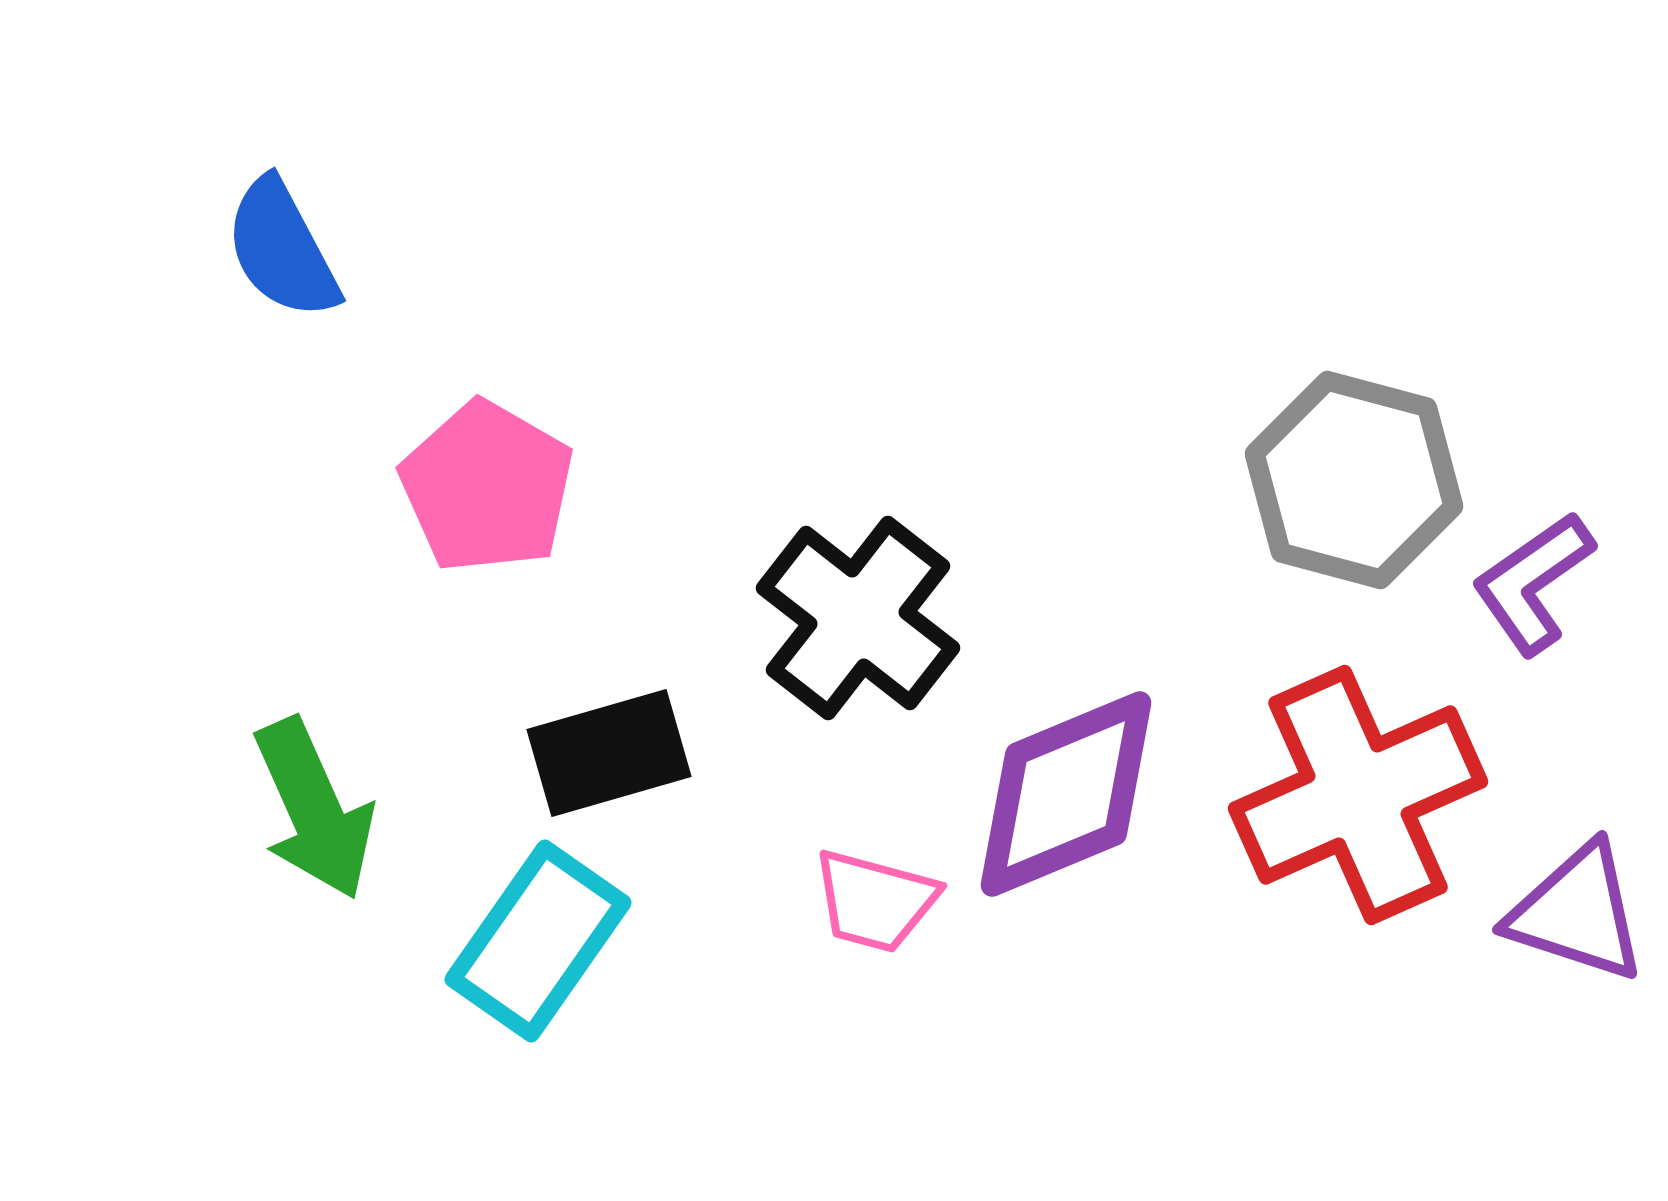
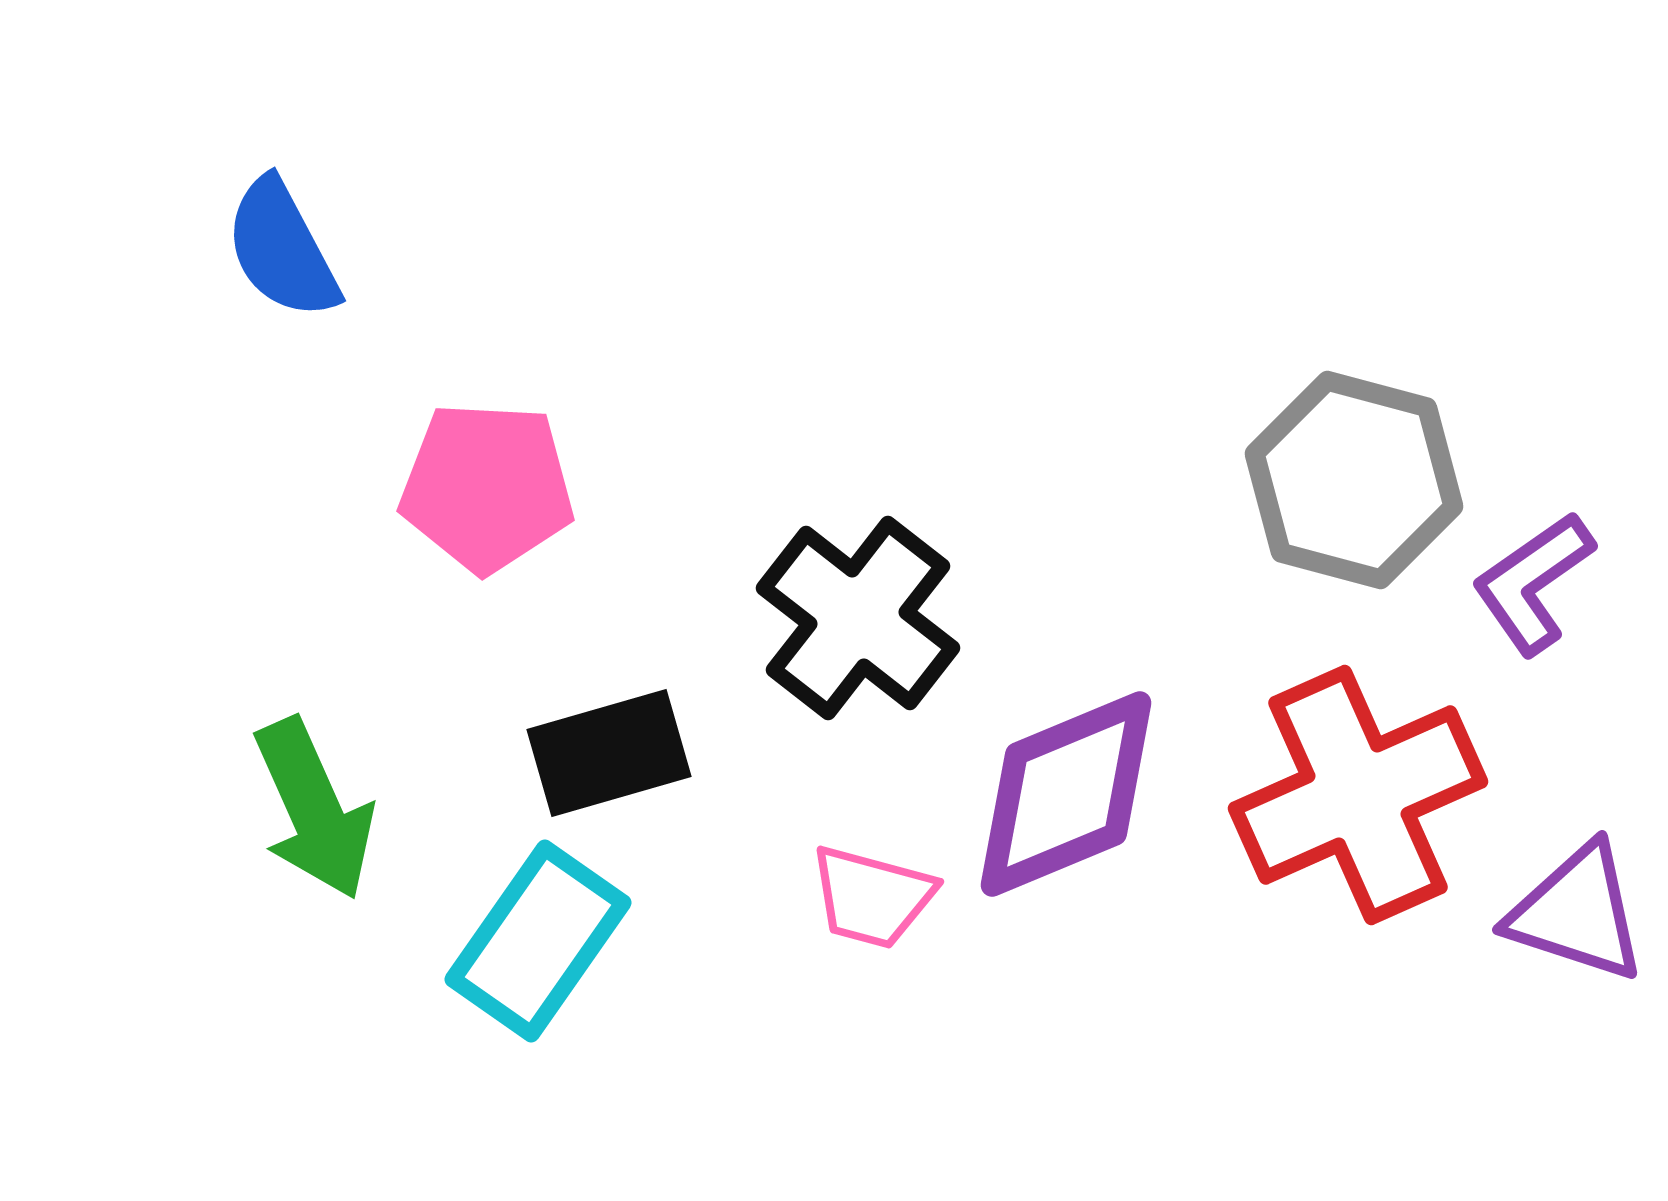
pink pentagon: rotated 27 degrees counterclockwise
pink trapezoid: moved 3 px left, 4 px up
